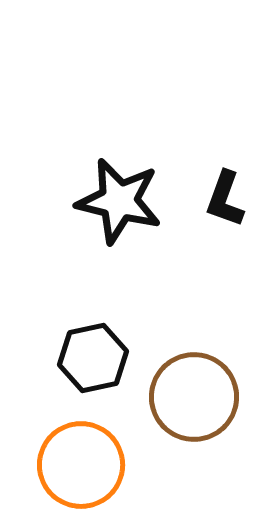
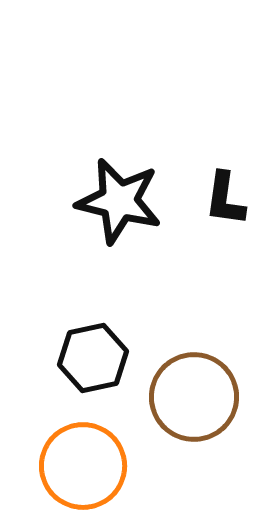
black L-shape: rotated 12 degrees counterclockwise
orange circle: moved 2 px right, 1 px down
